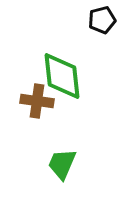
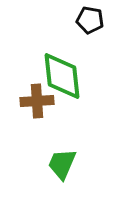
black pentagon: moved 12 px left; rotated 24 degrees clockwise
brown cross: rotated 12 degrees counterclockwise
